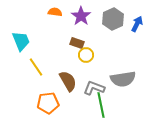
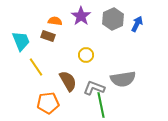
orange semicircle: moved 9 px down
brown rectangle: moved 29 px left, 7 px up
